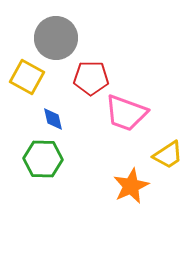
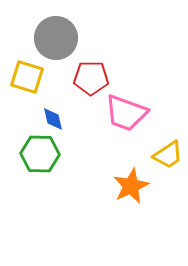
yellow square: rotated 12 degrees counterclockwise
green hexagon: moved 3 px left, 5 px up
